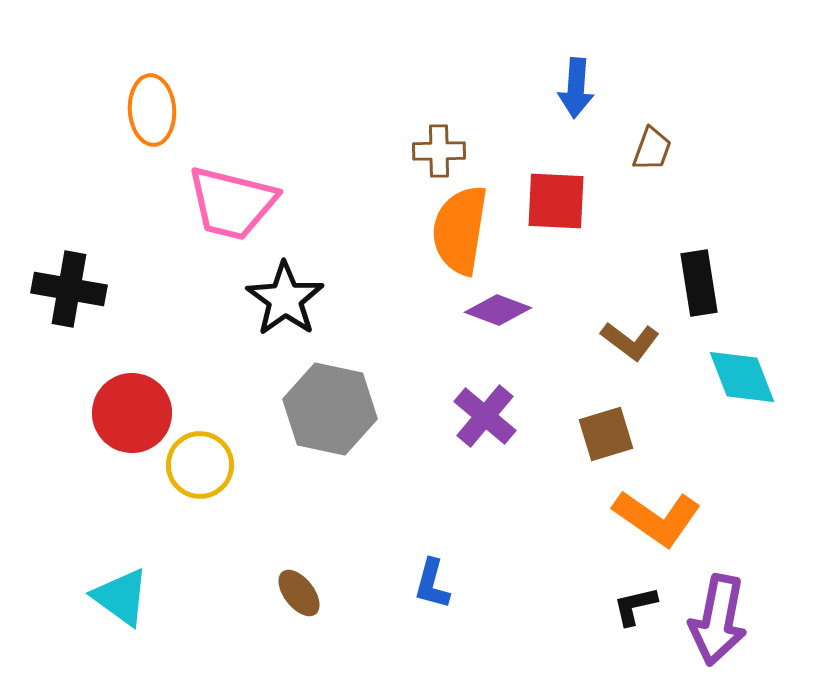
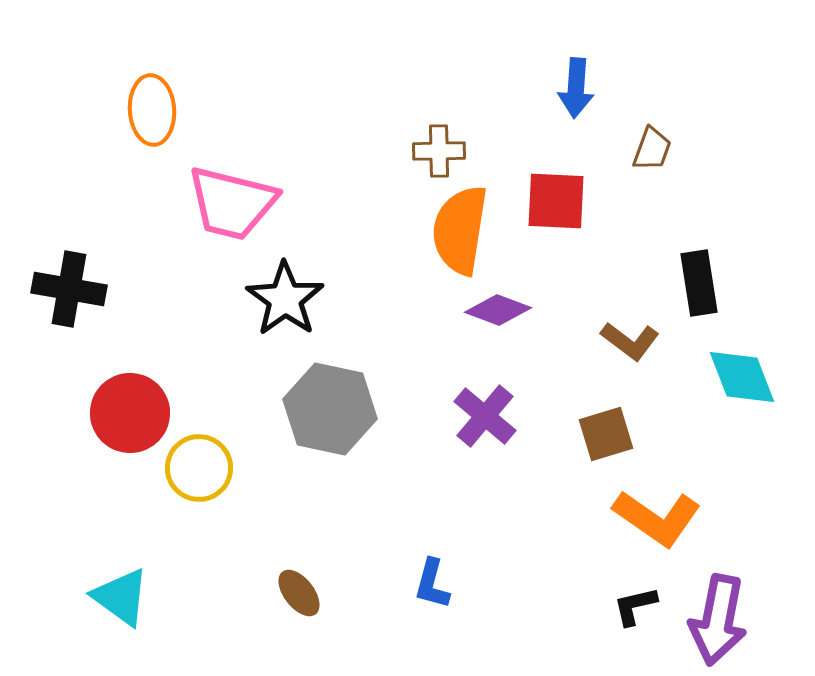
red circle: moved 2 px left
yellow circle: moved 1 px left, 3 px down
